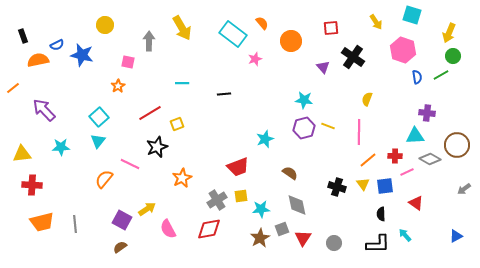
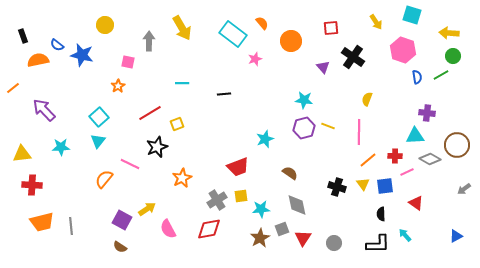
yellow arrow at (449, 33): rotated 72 degrees clockwise
blue semicircle at (57, 45): rotated 64 degrees clockwise
gray line at (75, 224): moved 4 px left, 2 px down
brown semicircle at (120, 247): rotated 112 degrees counterclockwise
